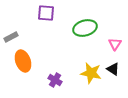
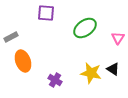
green ellipse: rotated 20 degrees counterclockwise
pink triangle: moved 3 px right, 6 px up
